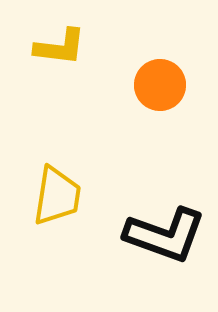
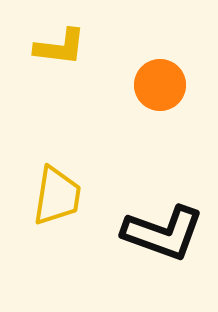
black L-shape: moved 2 px left, 2 px up
